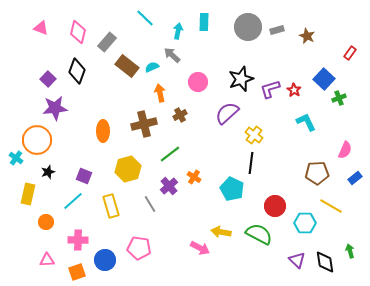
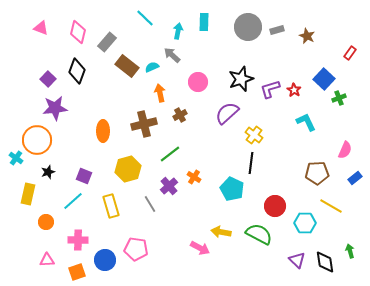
pink pentagon at (139, 248): moved 3 px left, 1 px down
